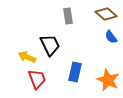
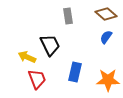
blue semicircle: moved 5 px left; rotated 72 degrees clockwise
orange star: rotated 25 degrees counterclockwise
